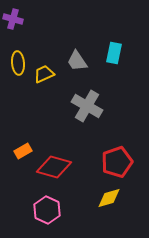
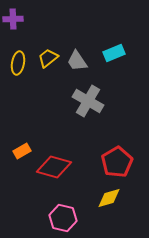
purple cross: rotated 18 degrees counterclockwise
cyan rectangle: rotated 55 degrees clockwise
yellow ellipse: rotated 15 degrees clockwise
yellow trapezoid: moved 4 px right, 16 px up; rotated 15 degrees counterclockwise
gray cross: moved 1 px right, 5 px up
orange rectangle: moved 1 px left
red pentagon: rotated 12 degrees counterclockwise
pink hexagon: moved 16 px right, 8 px down; rotated 12 degrees counterclockwise
